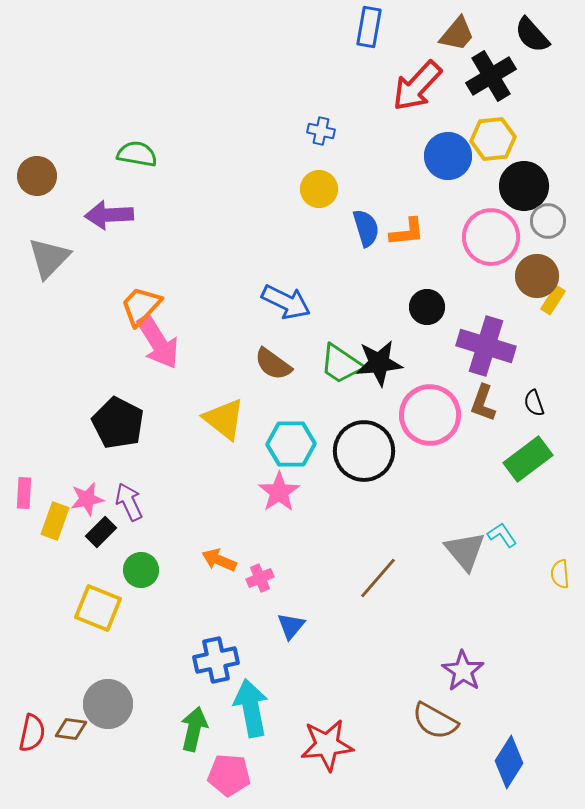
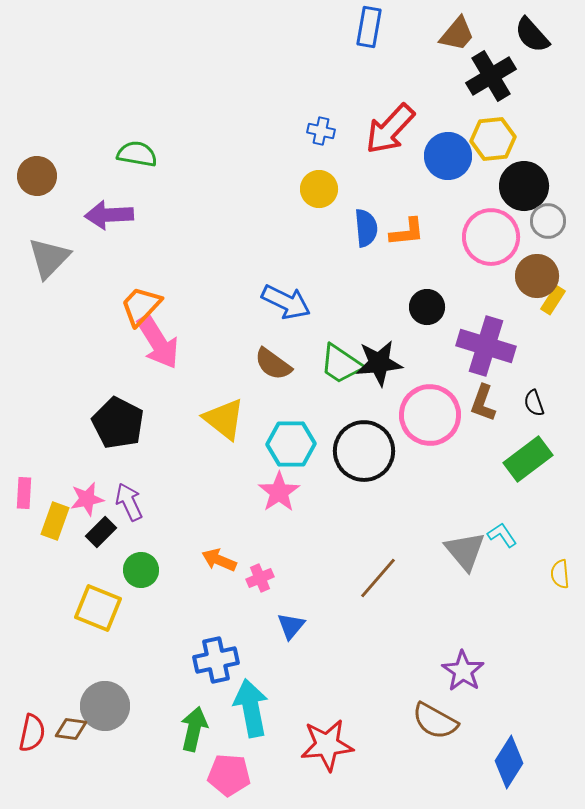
red arrow at (417, 86): moved 27 px left, 43 px down
blue semicircle at (366, 228): rotated 12 degrees clockwise
gray circle at (108, 704): moved 3 px left, 2 px down
